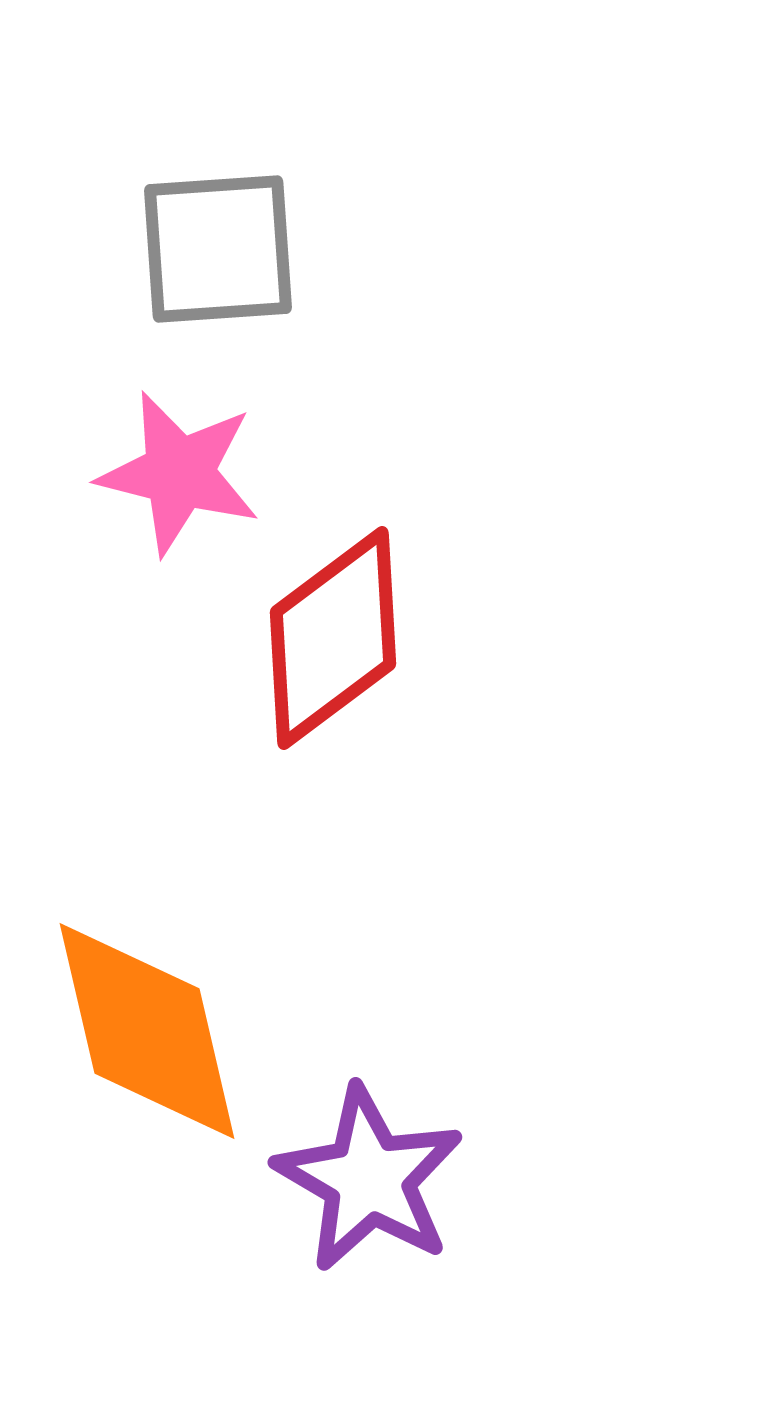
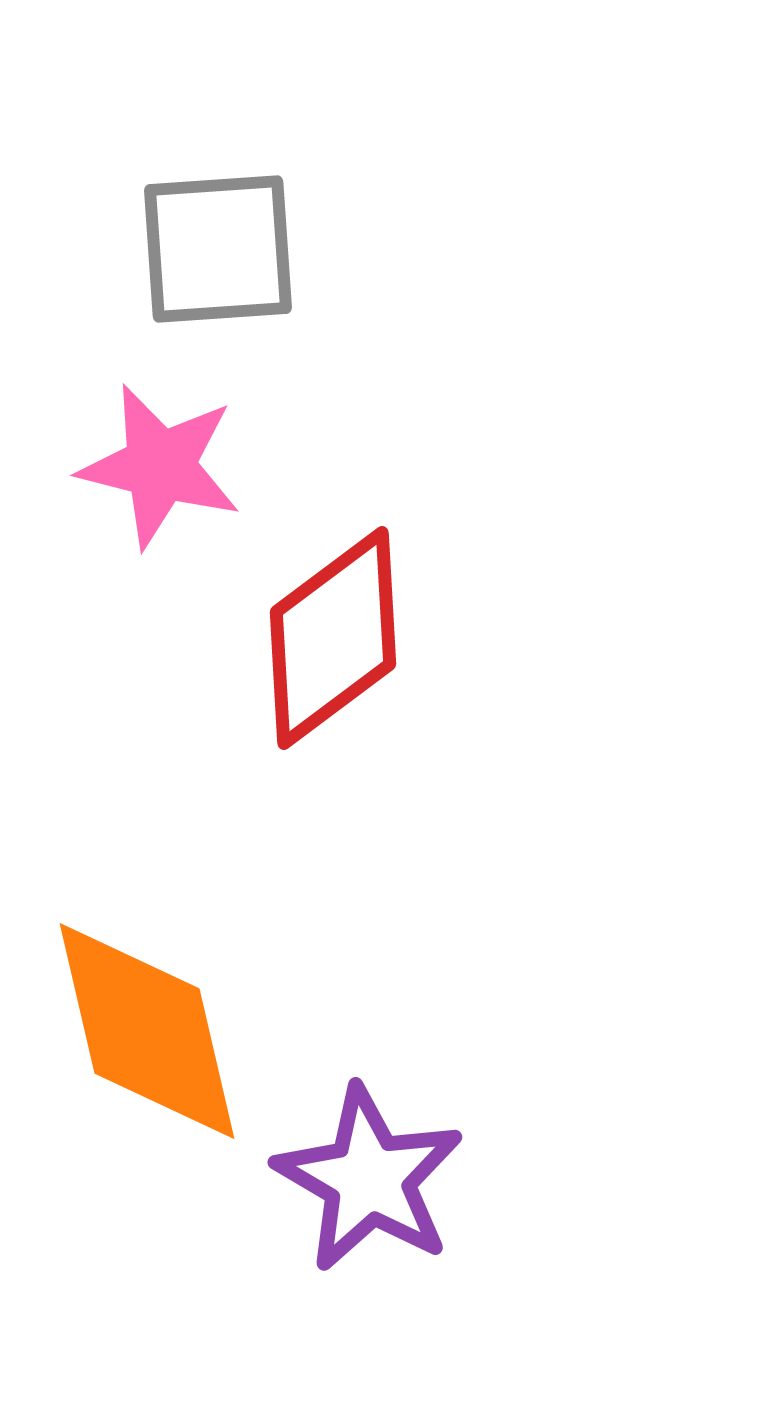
pink star: moved 19 px left, 7 px up
